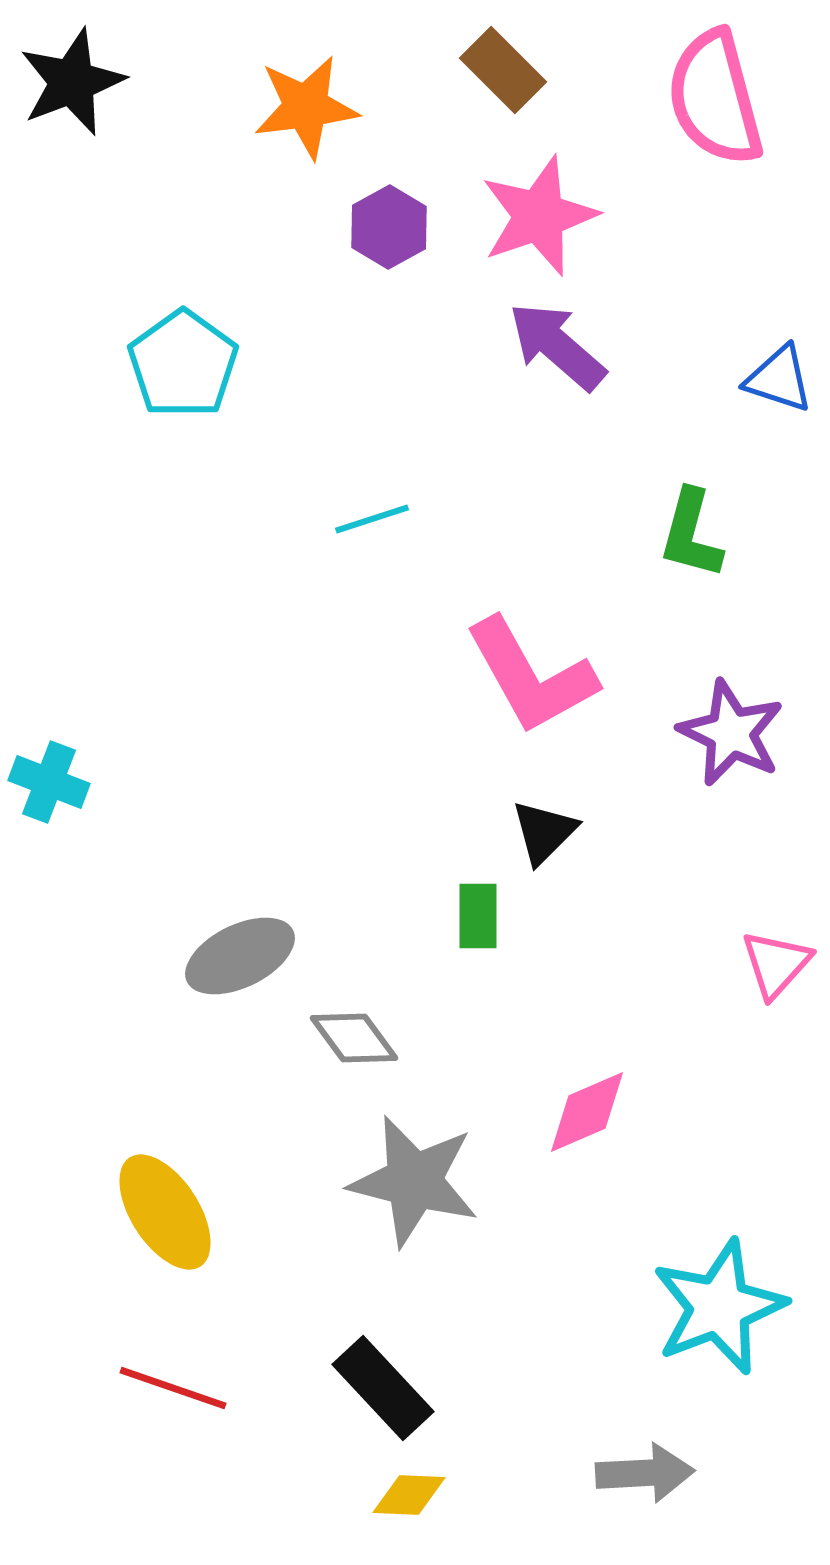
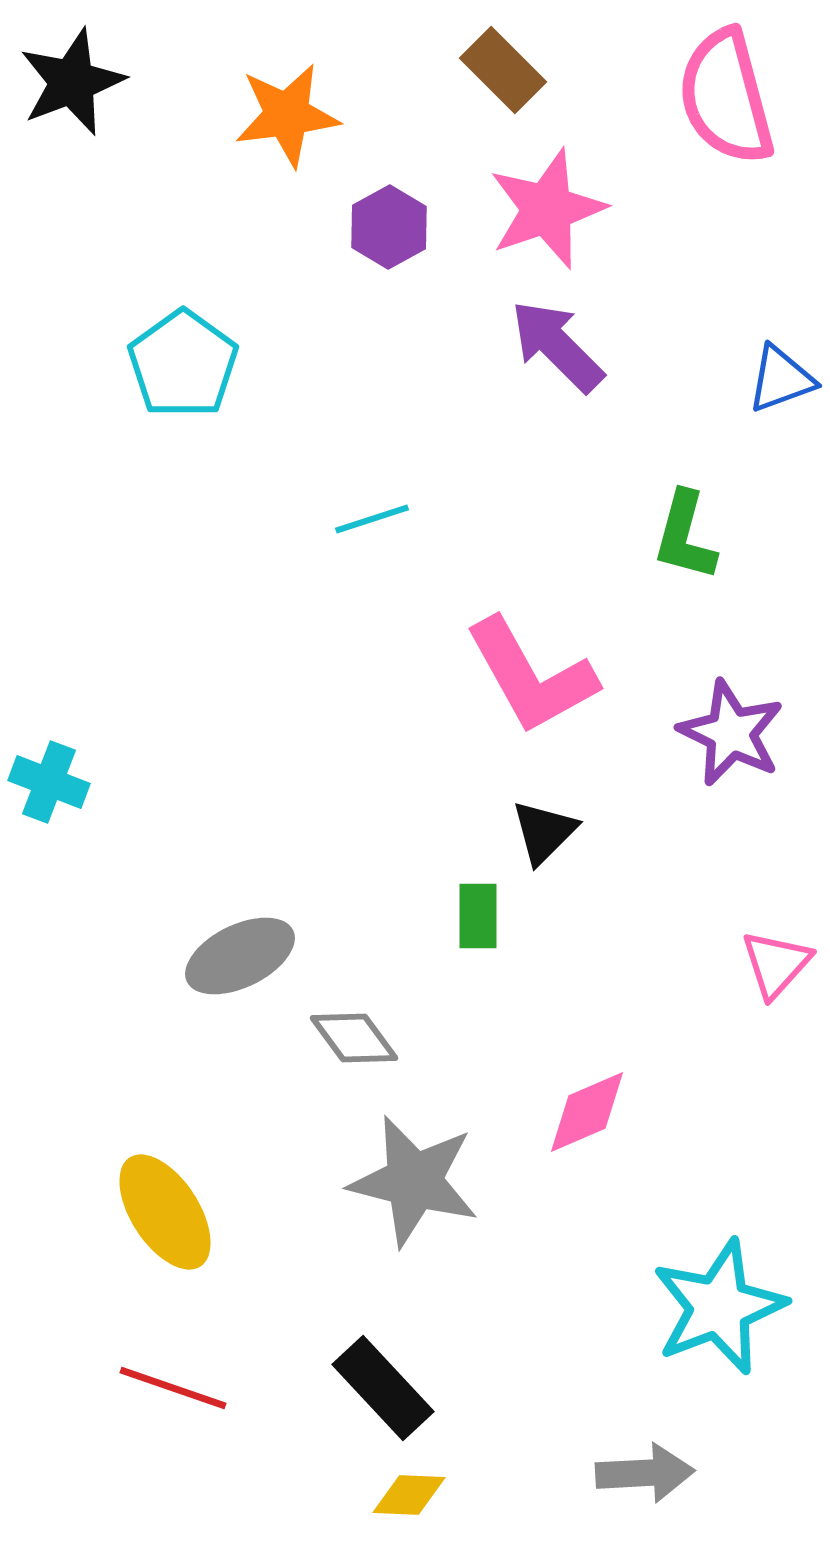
pink semicircle: moved 11 px right, 1 px up
orange star: moved 19 px left, 8 px down
pink star: moved 8 px right, 7 px up
purple arrow: rotated 4 degrees clockwise
blue triangle: moved 2 px right; rotated 38 degrees counterclockwise
green L-shape: moved 6 px left, 2 px down
